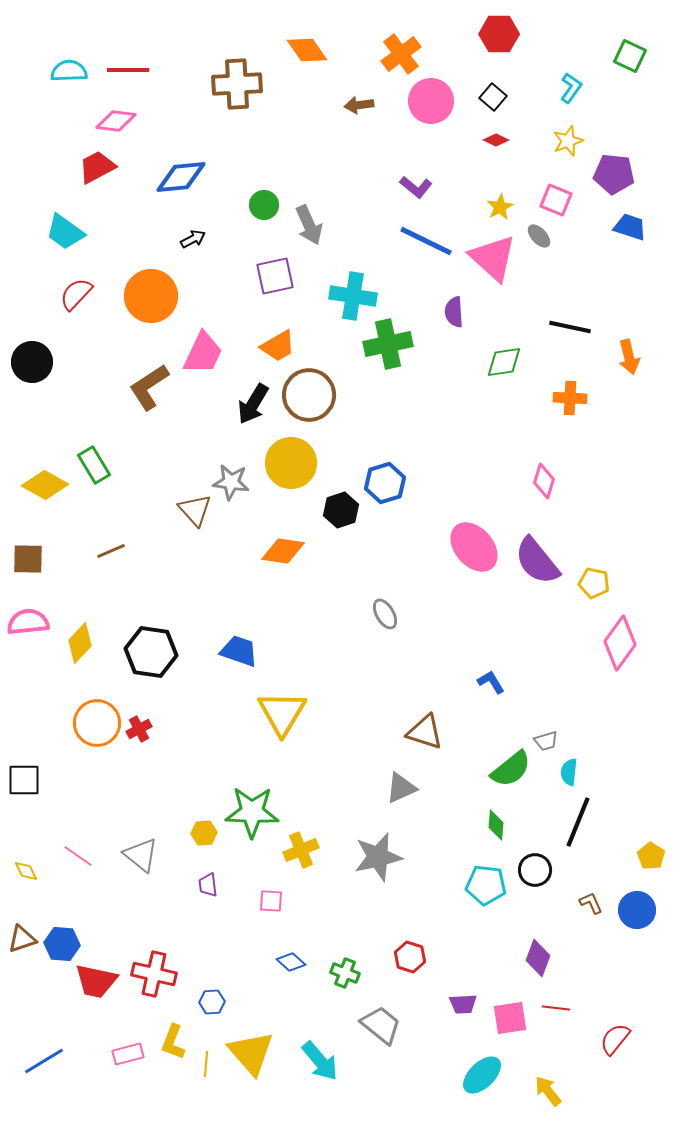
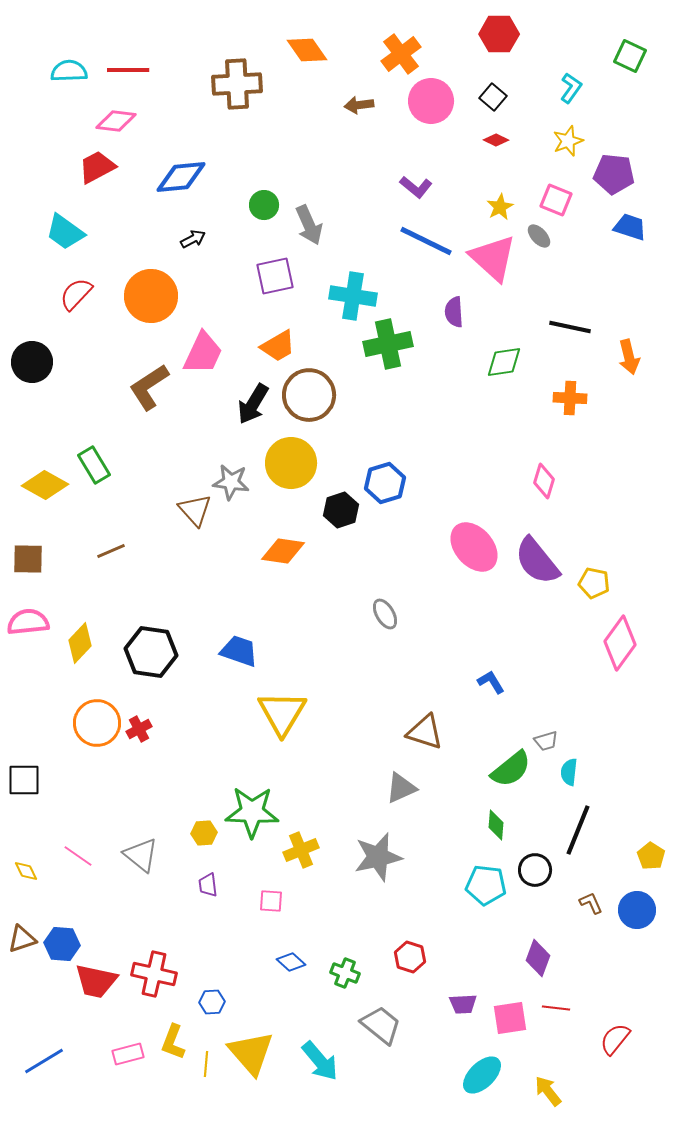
black line at (578, 822): moved 8 px down
